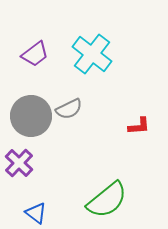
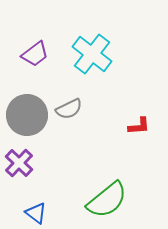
gray circle: moved 4 px left, 1 px up
